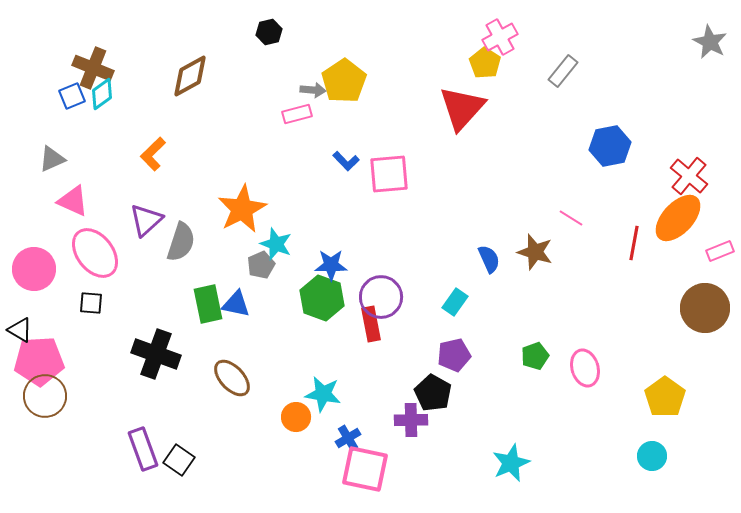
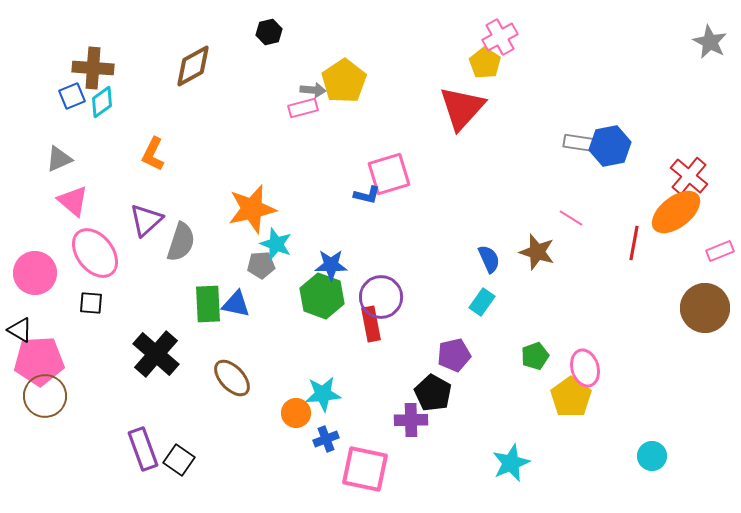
brown cross at (93, 68): rotated 18 degrees counterclockwise
gray rectangle at (563, 71): moved 17 px right, 72 px down; rotated 60 degrees clockwise
brown diamond at (190, 76): moved 3 px right, 10 px up
cyan diamond at (102, 94): moved 8 px down
pink rectangle at (297, 114): moved 6 px right, 6 px up
orange L-shape at (153, 154): rotated 20 degrees counterclockwise
gray triangle at (52, 159): moved 7 px right
blue L-shape at (346, 161): moved 21 px right, 34 px down; rotated 32 degrees counterclockwise
pink square at (389, 174): rotated 12 degrees counterclockwise
pink triangle at (73, 201): rotated 16 degrees clockwise
orange star at (242, 209): moved 10 px right; rotated 15 degrees clockwise
orange ellipse at (678, 218): moved 2 px left, 6 px up; rotated 9 degrees clockwise
brown star at (535, 252): moved 2 px right
gray pentagon at (261, 265): rotated 20 degrees clockwise
pink circle at (34, 269): moved 1 px right, 4 px down
green hexagon at (322, 298): moved 2 px up
cyan rectangle at (455, 302): moved 27 px right
green rectangle at (208, 304): rotated 9 degrees clockwise
black cross at (156, 354): rotated 21 degrees clockwise
cyan star at (323, 394): rotated 15 degrees counterclockwise
yellow pentagon at (665, 397): moved 94 px left
orange circle at (296, 417): moved 4 px up
blue cross at (348, 438): moved 22 px left, 1 px down; rotated 10 degrees clockwise
